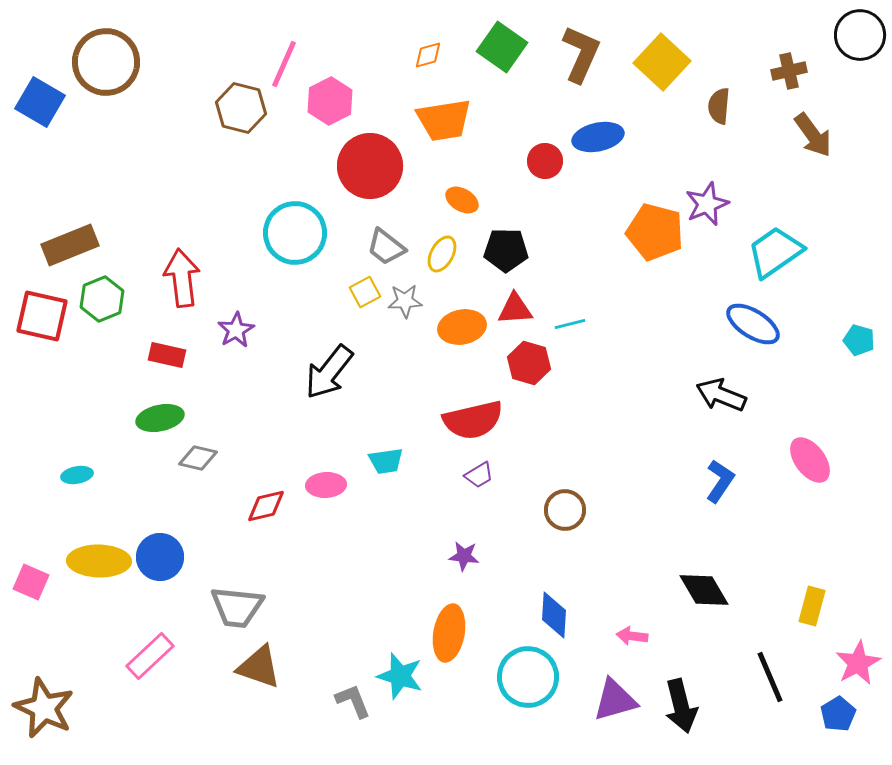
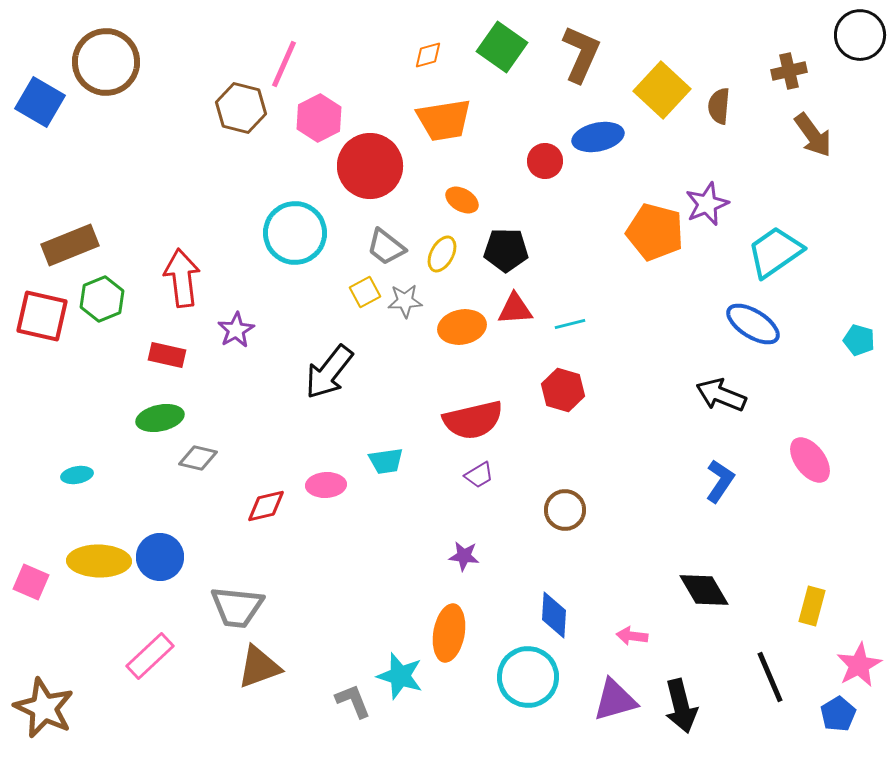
yellow square at (662, 62): moved 28 px down
pink hexagon at (330, 101): moved 11 px left, 17 px down
red hexagon at (529, 363): moved 34 px right, 27 px down
pink star at (858, 663): moved 1 px right, 2 px down
brown triangle at (259, 667): rotated 39 degrees counterclockwise
